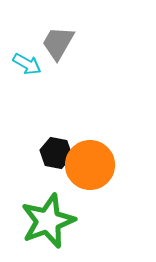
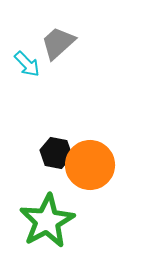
gray trapezoid: rotated 18 degrees clockwise
cyan arrow: rotated 16 degrees clockwise
green star: moved 1 px left; rotated 8 degrees counterclockwise
